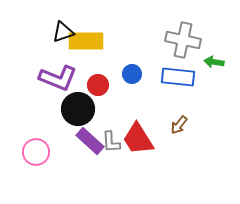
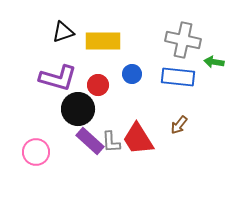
yellow rectangle: moved 17 px right
purple L-shape: rotated 6 degrees counterclockwise
